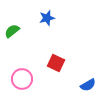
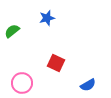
pink circle: moved 4 px down
